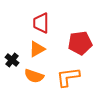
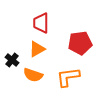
orange semicircle: moved 1 px left, 1 px up
